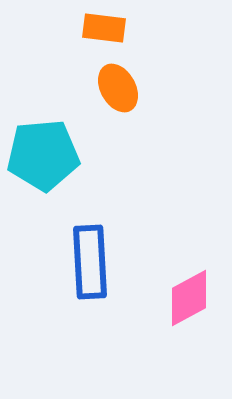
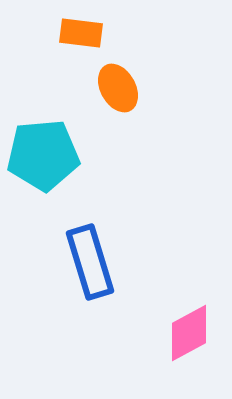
orange rectangle: moved 23 px left, 5 px down
blue rectangle: rotated 14 degrees counterclockwise
pink diamond: moved 35 px down
